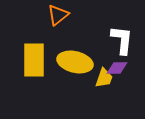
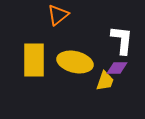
yellow trapezoid: moved 1 px right, 3 px down
